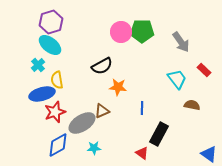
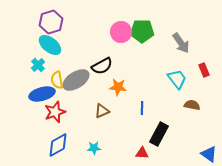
gray arrow: moved 1 px down
red rectangle: rotated 24 degrees clockwise
gray ellipse: moved 6 px left, 43 px up
red triangle: rotated 32 degrees counterclockwise
